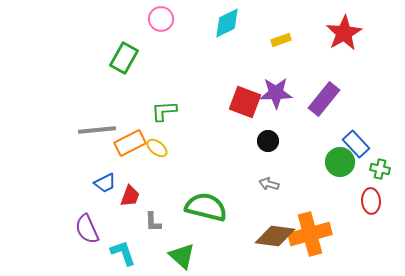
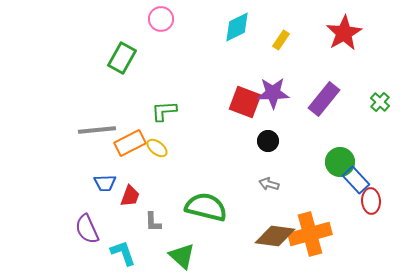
cyan diamond: moved 10 px right, 4 px down
yellow rectangle: rotated 36 degrees counterclockwise
green rectangle: moved 2 px left
purple star: moved 3 px left
blue rectangle: moved 36 px down
green cross: moved 67 px up; rotated 30 degrees clockwise
blue trapezoid: rotated 25 degrees clockwise
